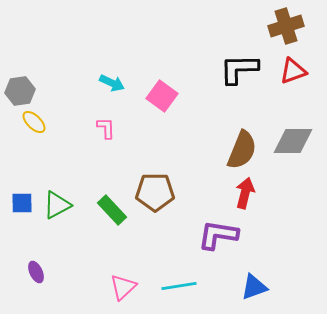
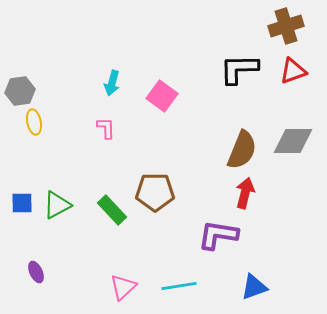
cyan arrow: rotated 80 degrees clockwise
yellow ellipse: rotated 35 degrees clockwise
